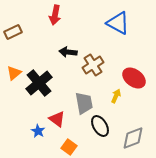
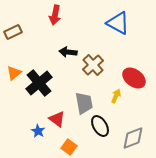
brown cross: rotated 10 degrees counterclockwise
